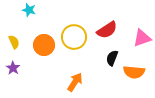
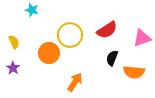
cyan star: moved 3 px right
yellow circle: moved 4 px left, 2 px up
orange circle: moved 5 px right, 8 px down
